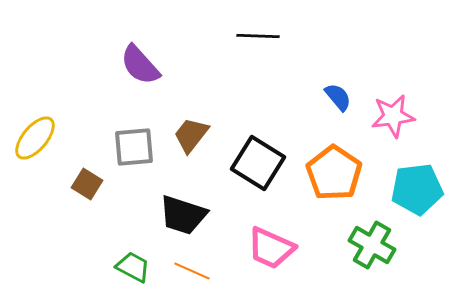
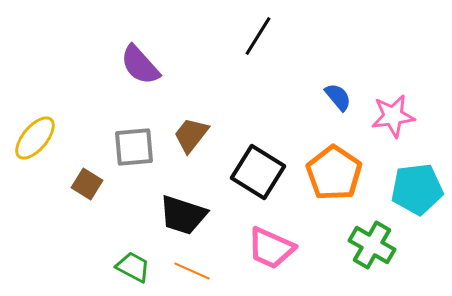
black line: rotated 60 degrees counterclockwise
black square: moved 9 px down
